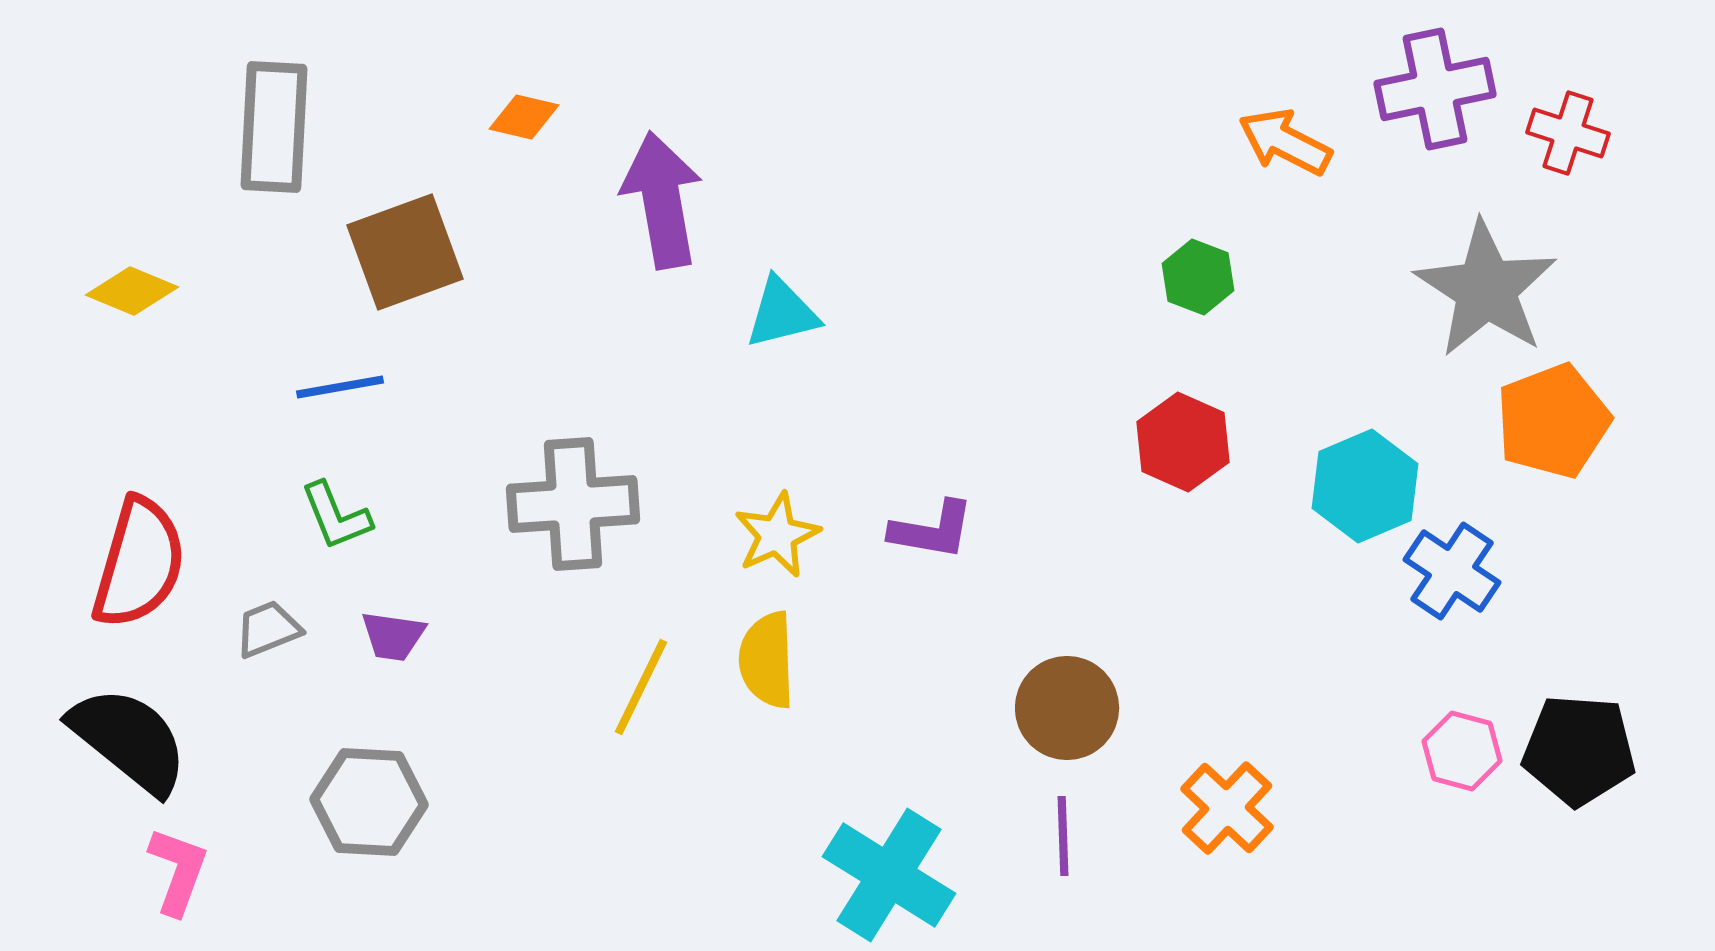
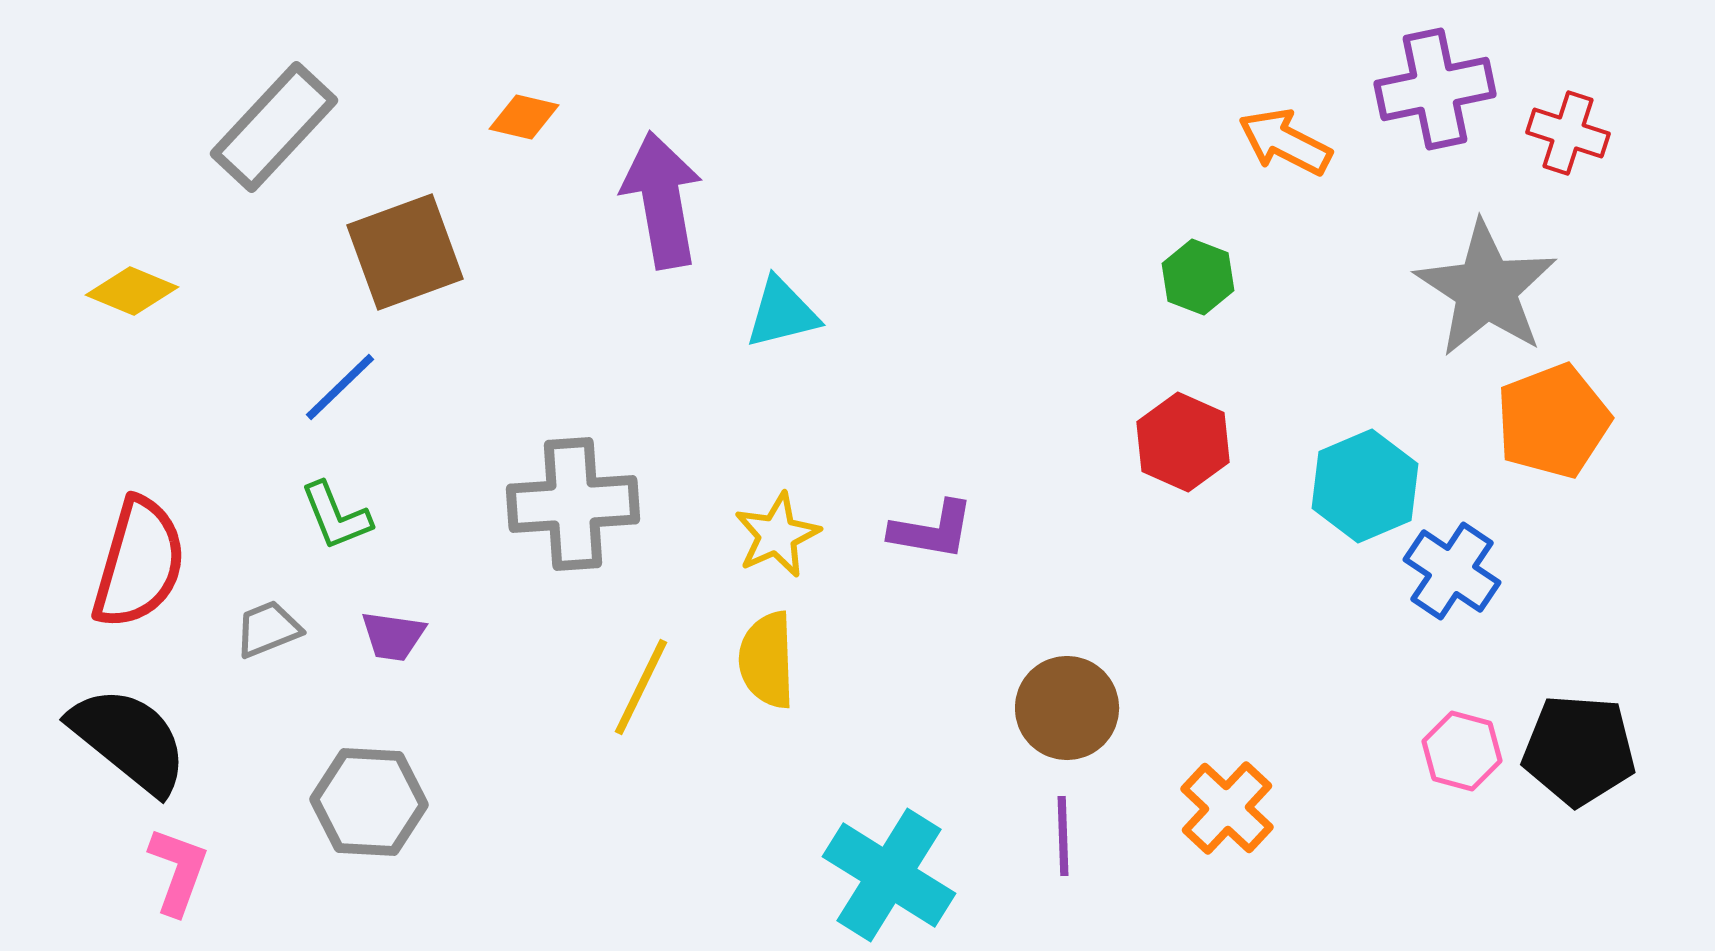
gray rectangle: rotated 40 degrees clockwise
blue line: rotated 34 degrees counterclockwise
